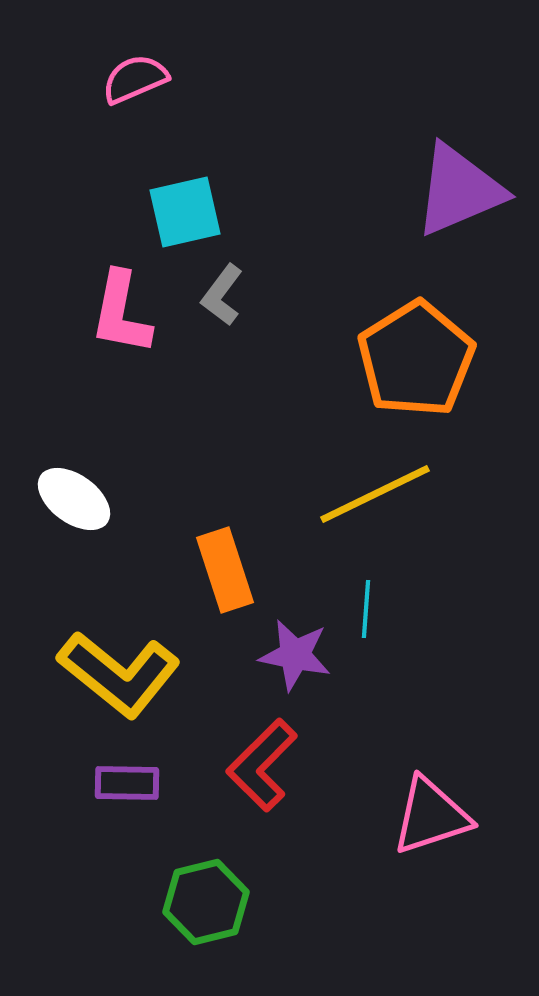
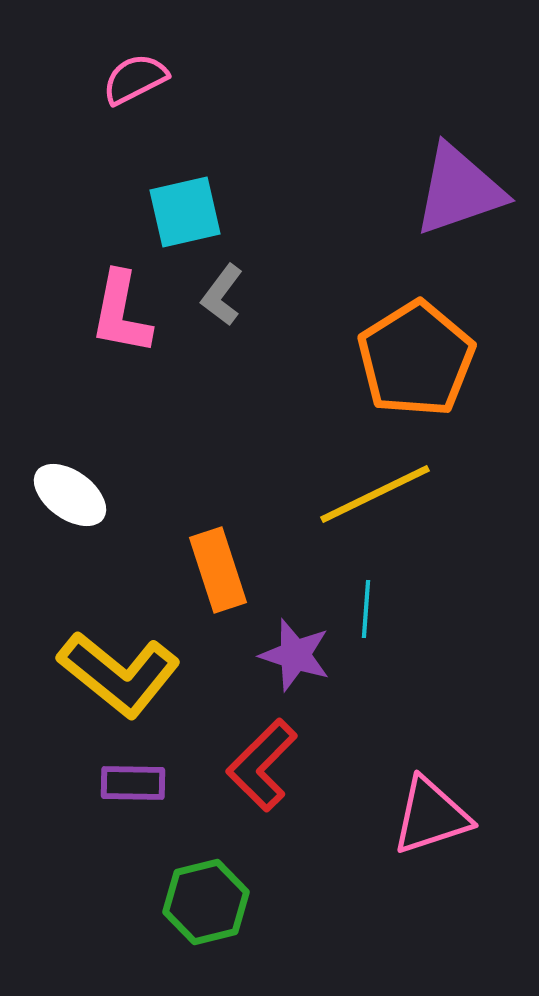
pink semicircle: rotated 4 degrees counterclockwise
purple triangle: rotated 4 degrees clockwise
white ellipse: moved 4 px left, 4 px up
orange rectangle: moved 7 px left
purple star: rotated 6 degrees clockwise
purple rectangle: moved 6 px right
